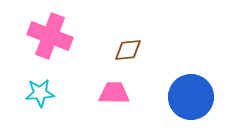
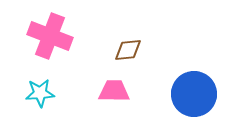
pink trapezoid: moved 2 px up
blue circle: moved 3 px right, 3 px up
